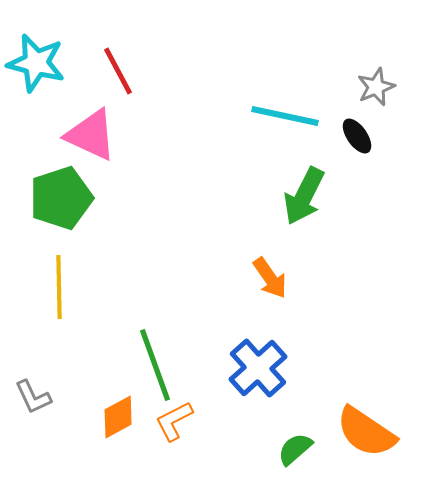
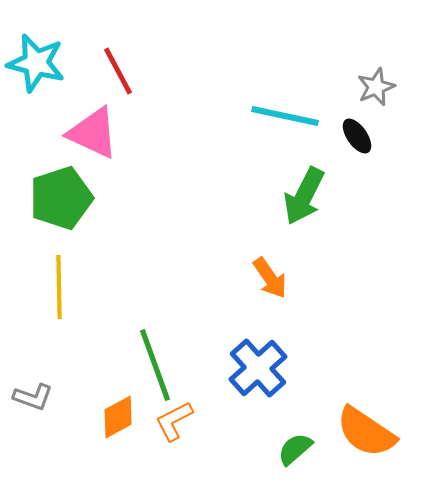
pink triangle: moved 2 px right, 2 px up
gray L-shape: rotated 45 degrees counterclockwise
